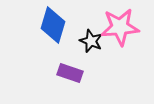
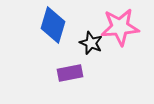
black star: moved 2 px down
purple rectangle: rotated 30 degrees counterclockwise
